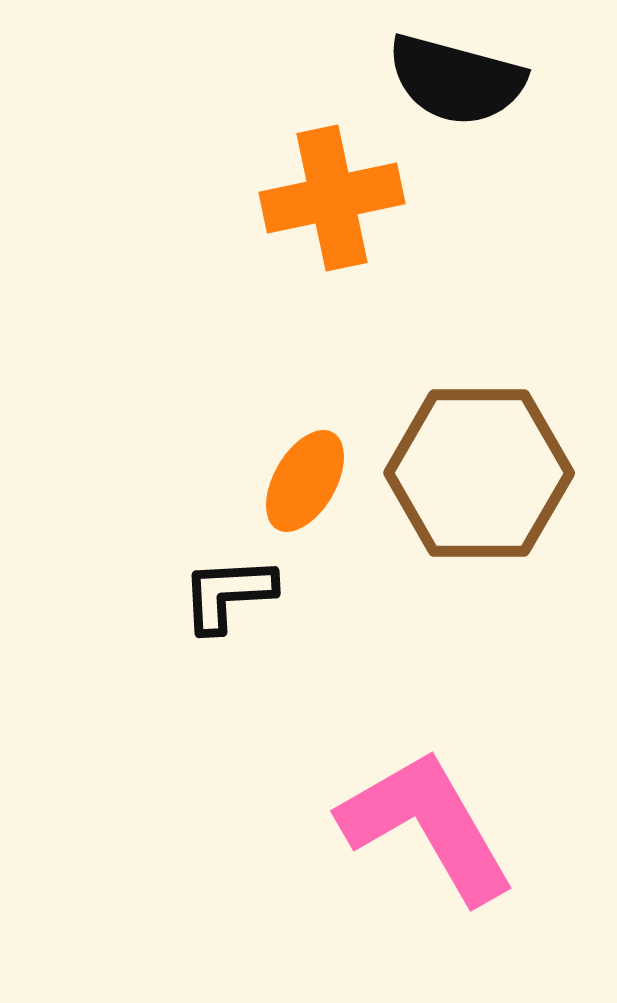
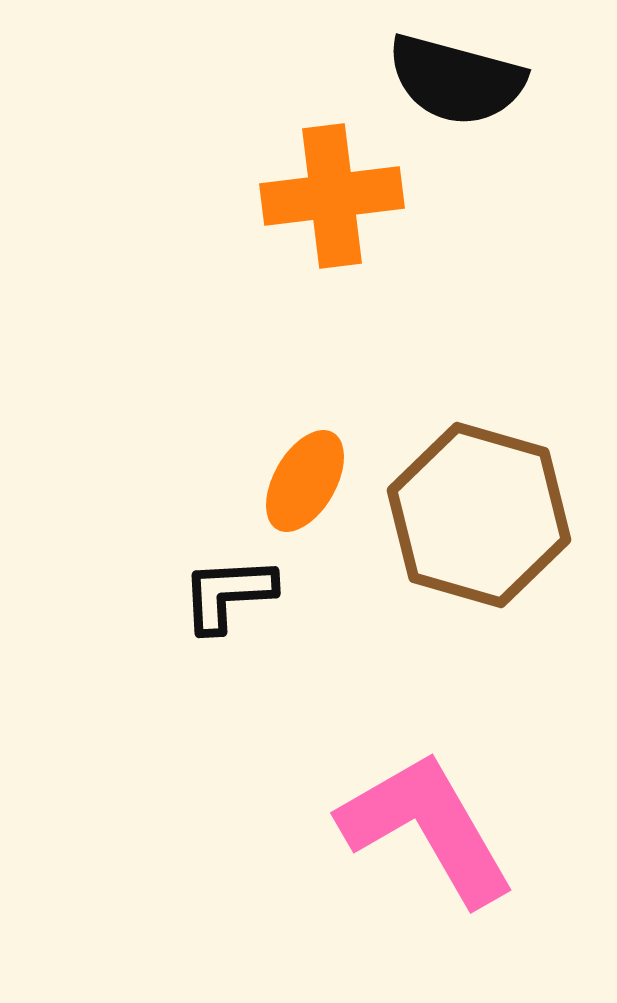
orange cross: moved 2 px up; rotated 5 degrees clockwise
brown hexagon: moved 42 px down; rotated 16 degrees clockwise
pink L-shape: moved 2 px down
